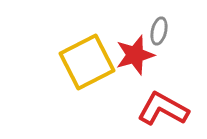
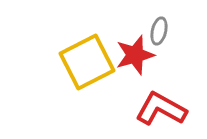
red L-shape: moved 2 px left
